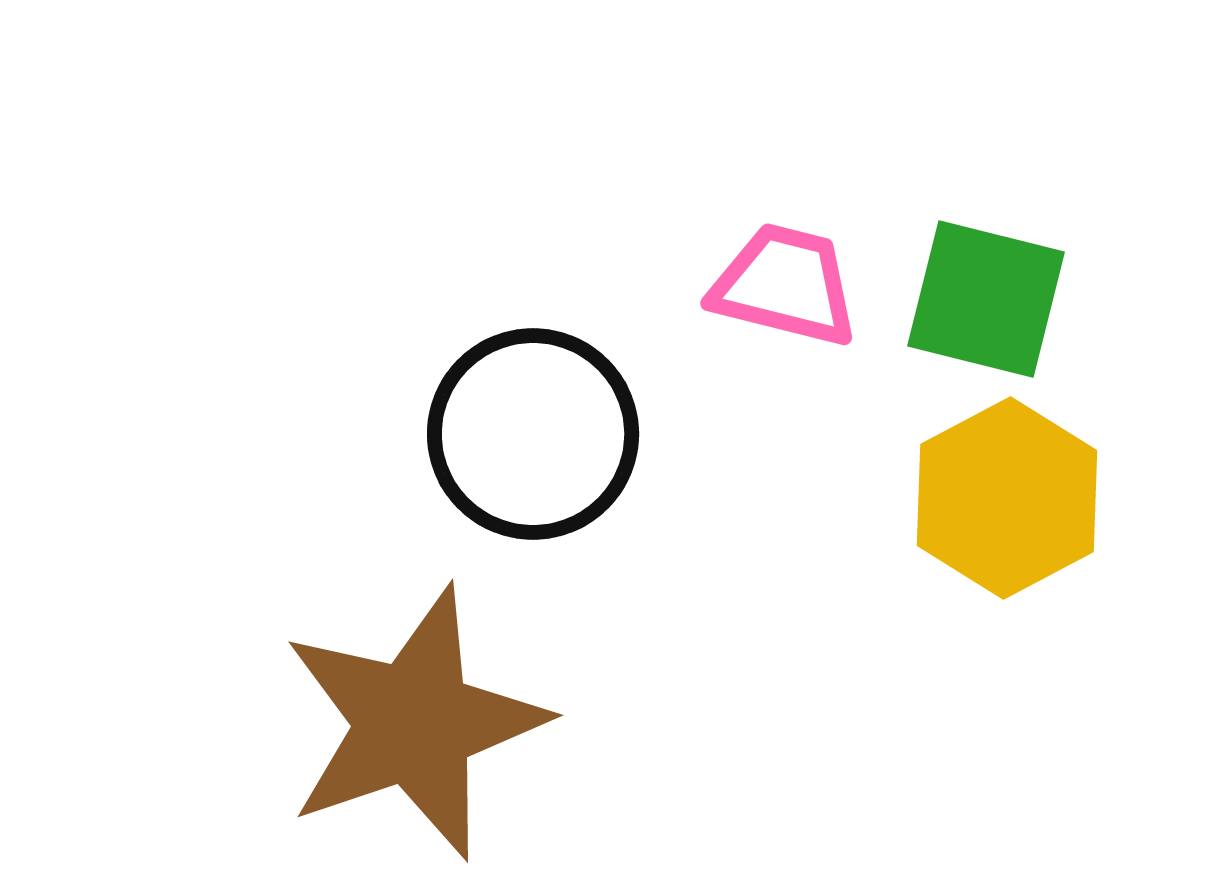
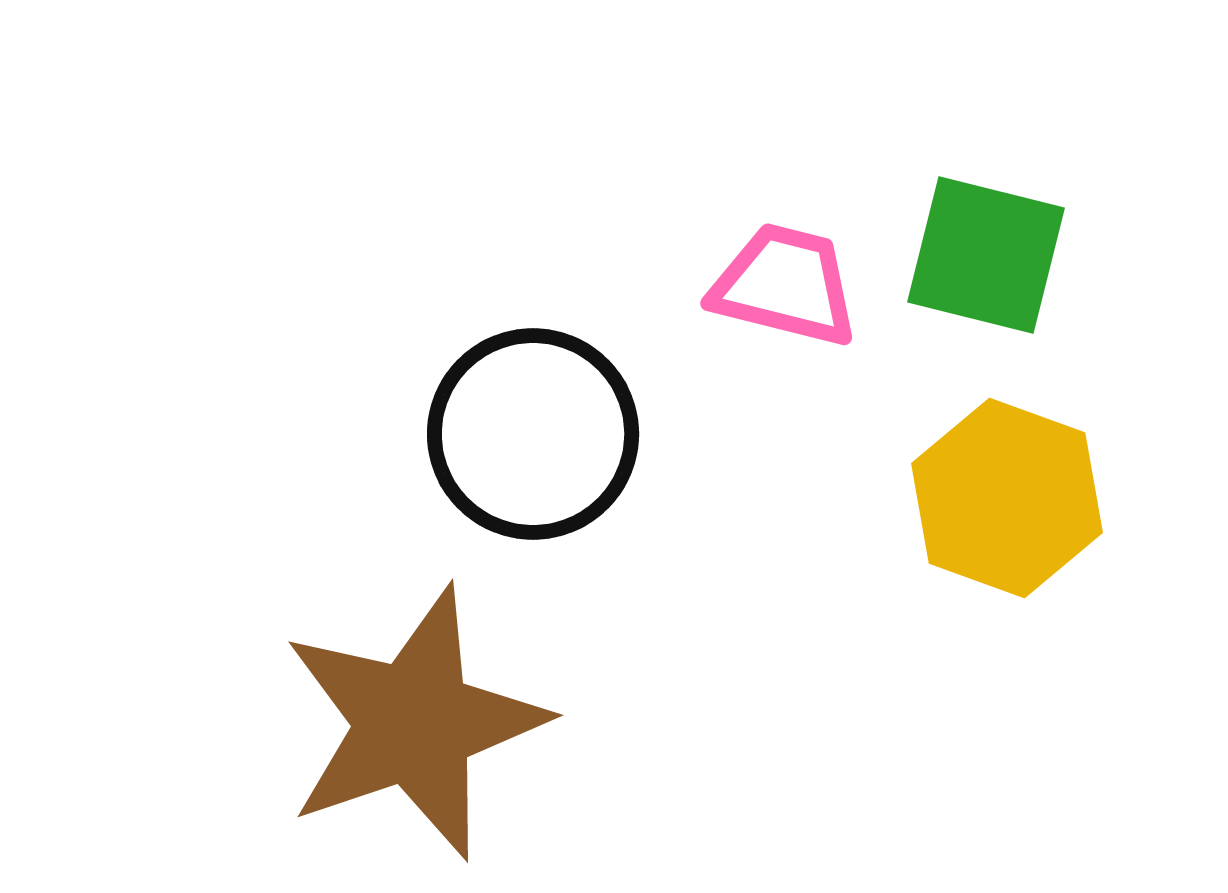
green square: moved 44 px up
yellow hexagon: rotated 12 degrees counterclockwise
